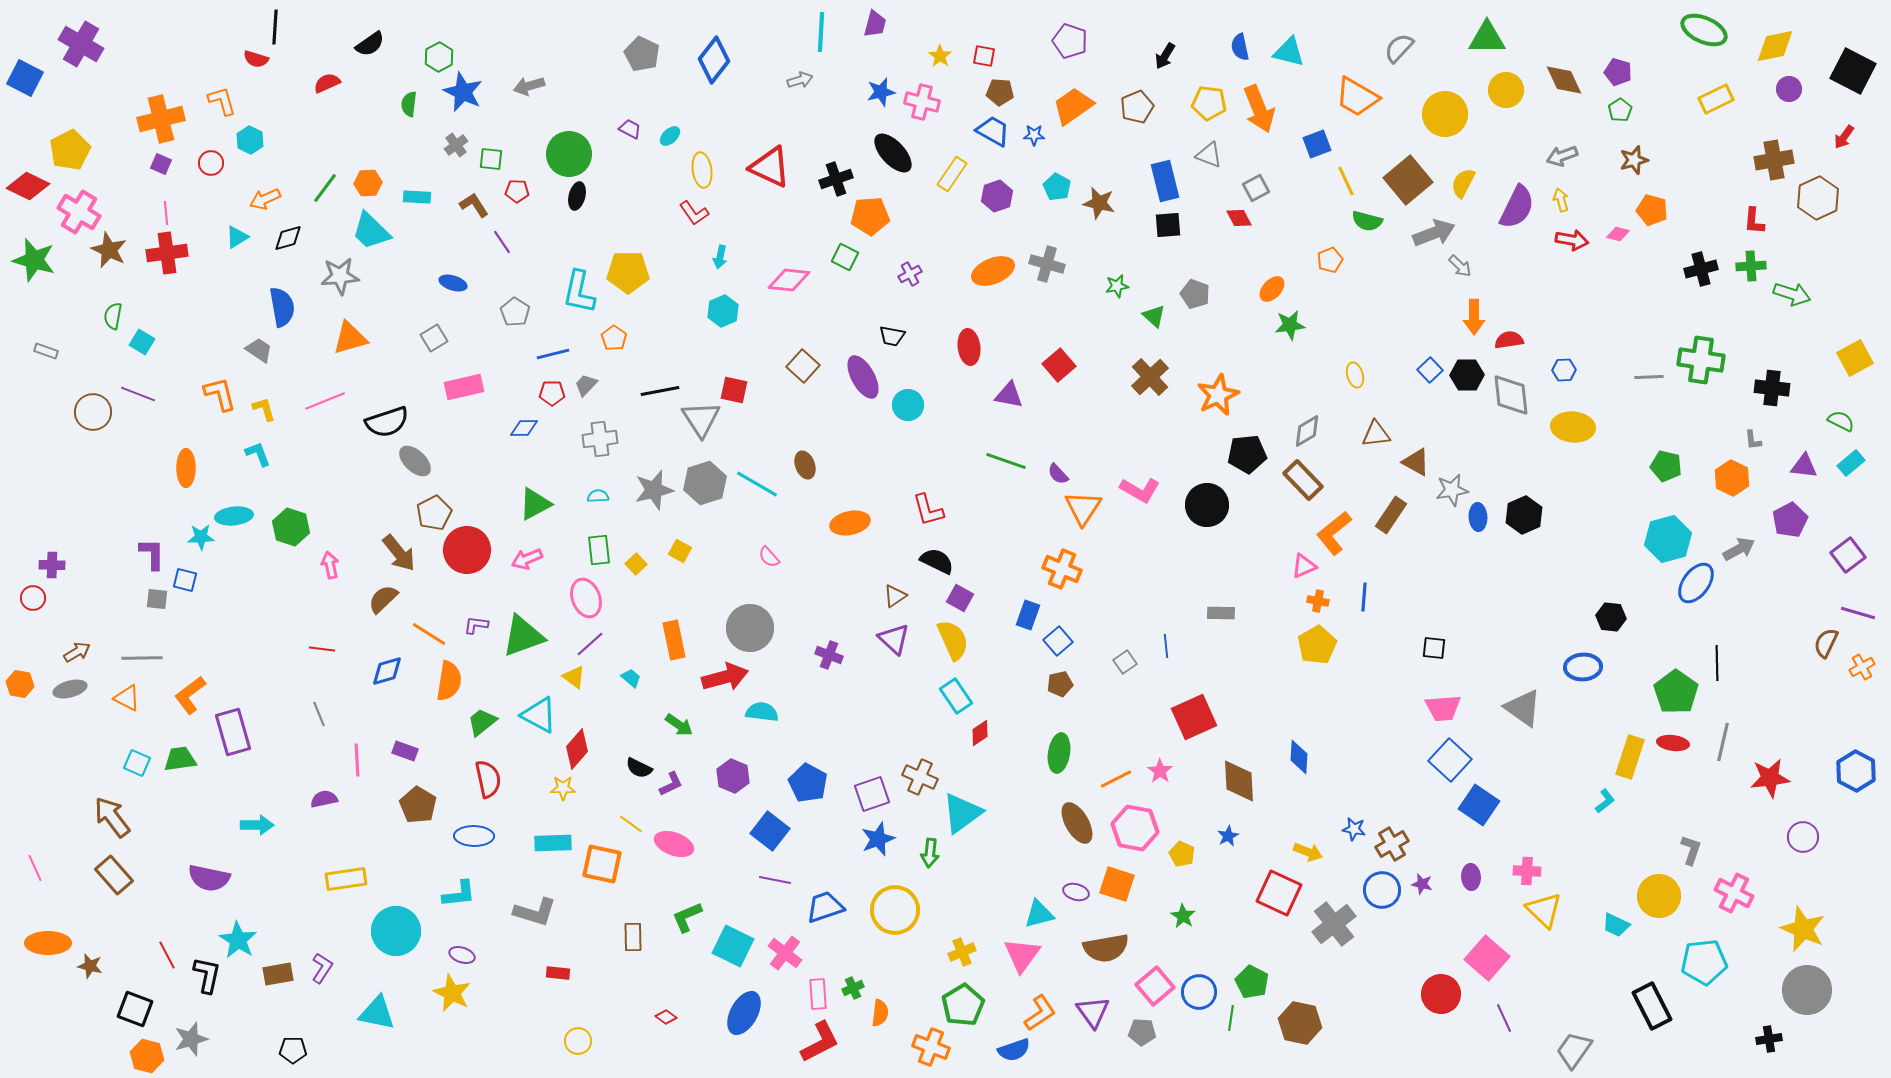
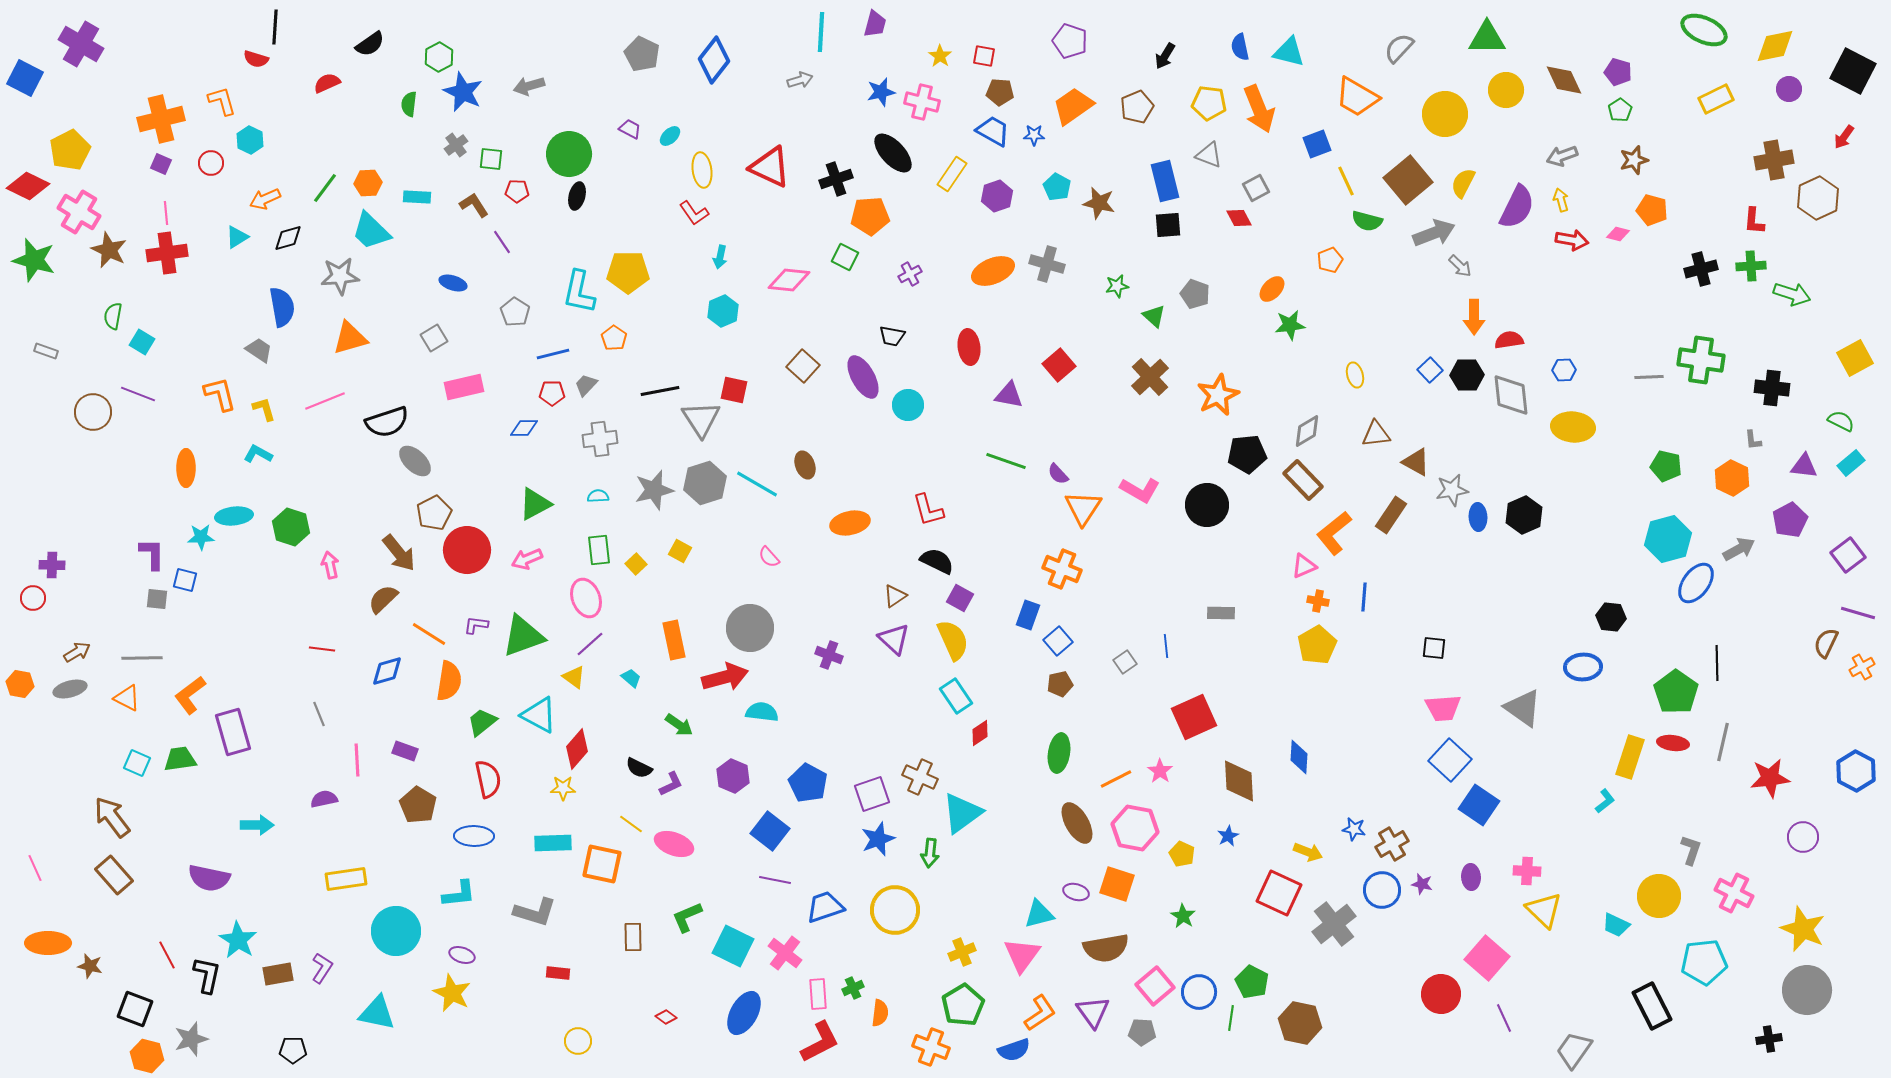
cyan L-shape at (258, 454): rotated 40 degrees counterclockwise
